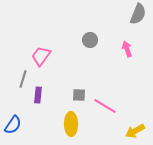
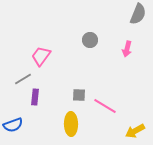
pink arrow: rotated 147 degrees counterclockwise
gray line: rotated 42 degrees clockwise
purple rectangle: moved 3 px left, 2 px down
blue semicircle: rotated 36 degrees clockwise
